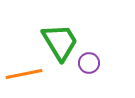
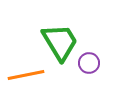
orange line: moved 2 px right, 1 px down
